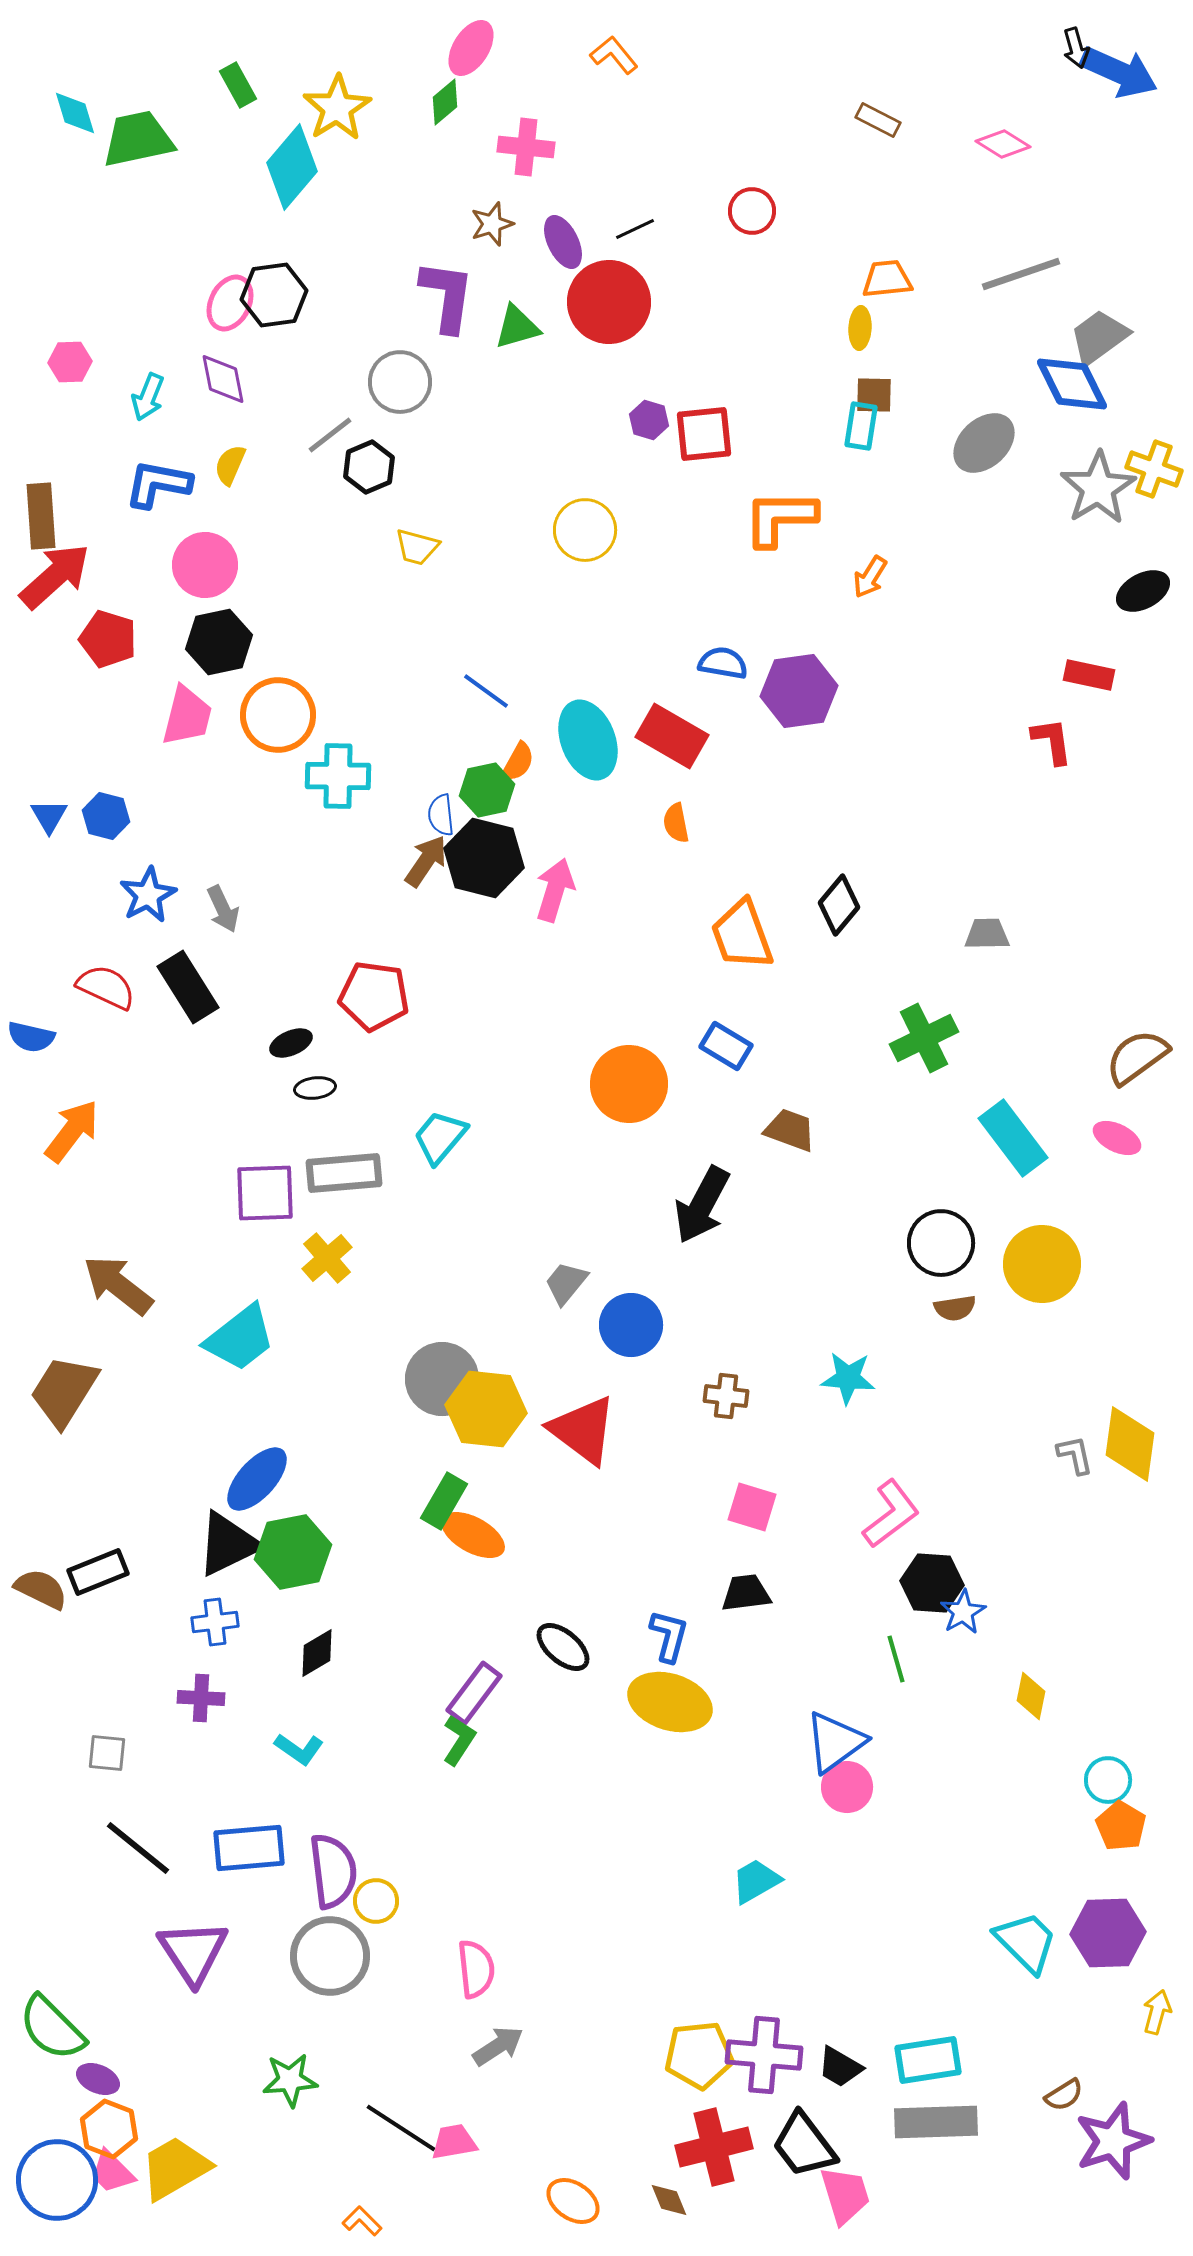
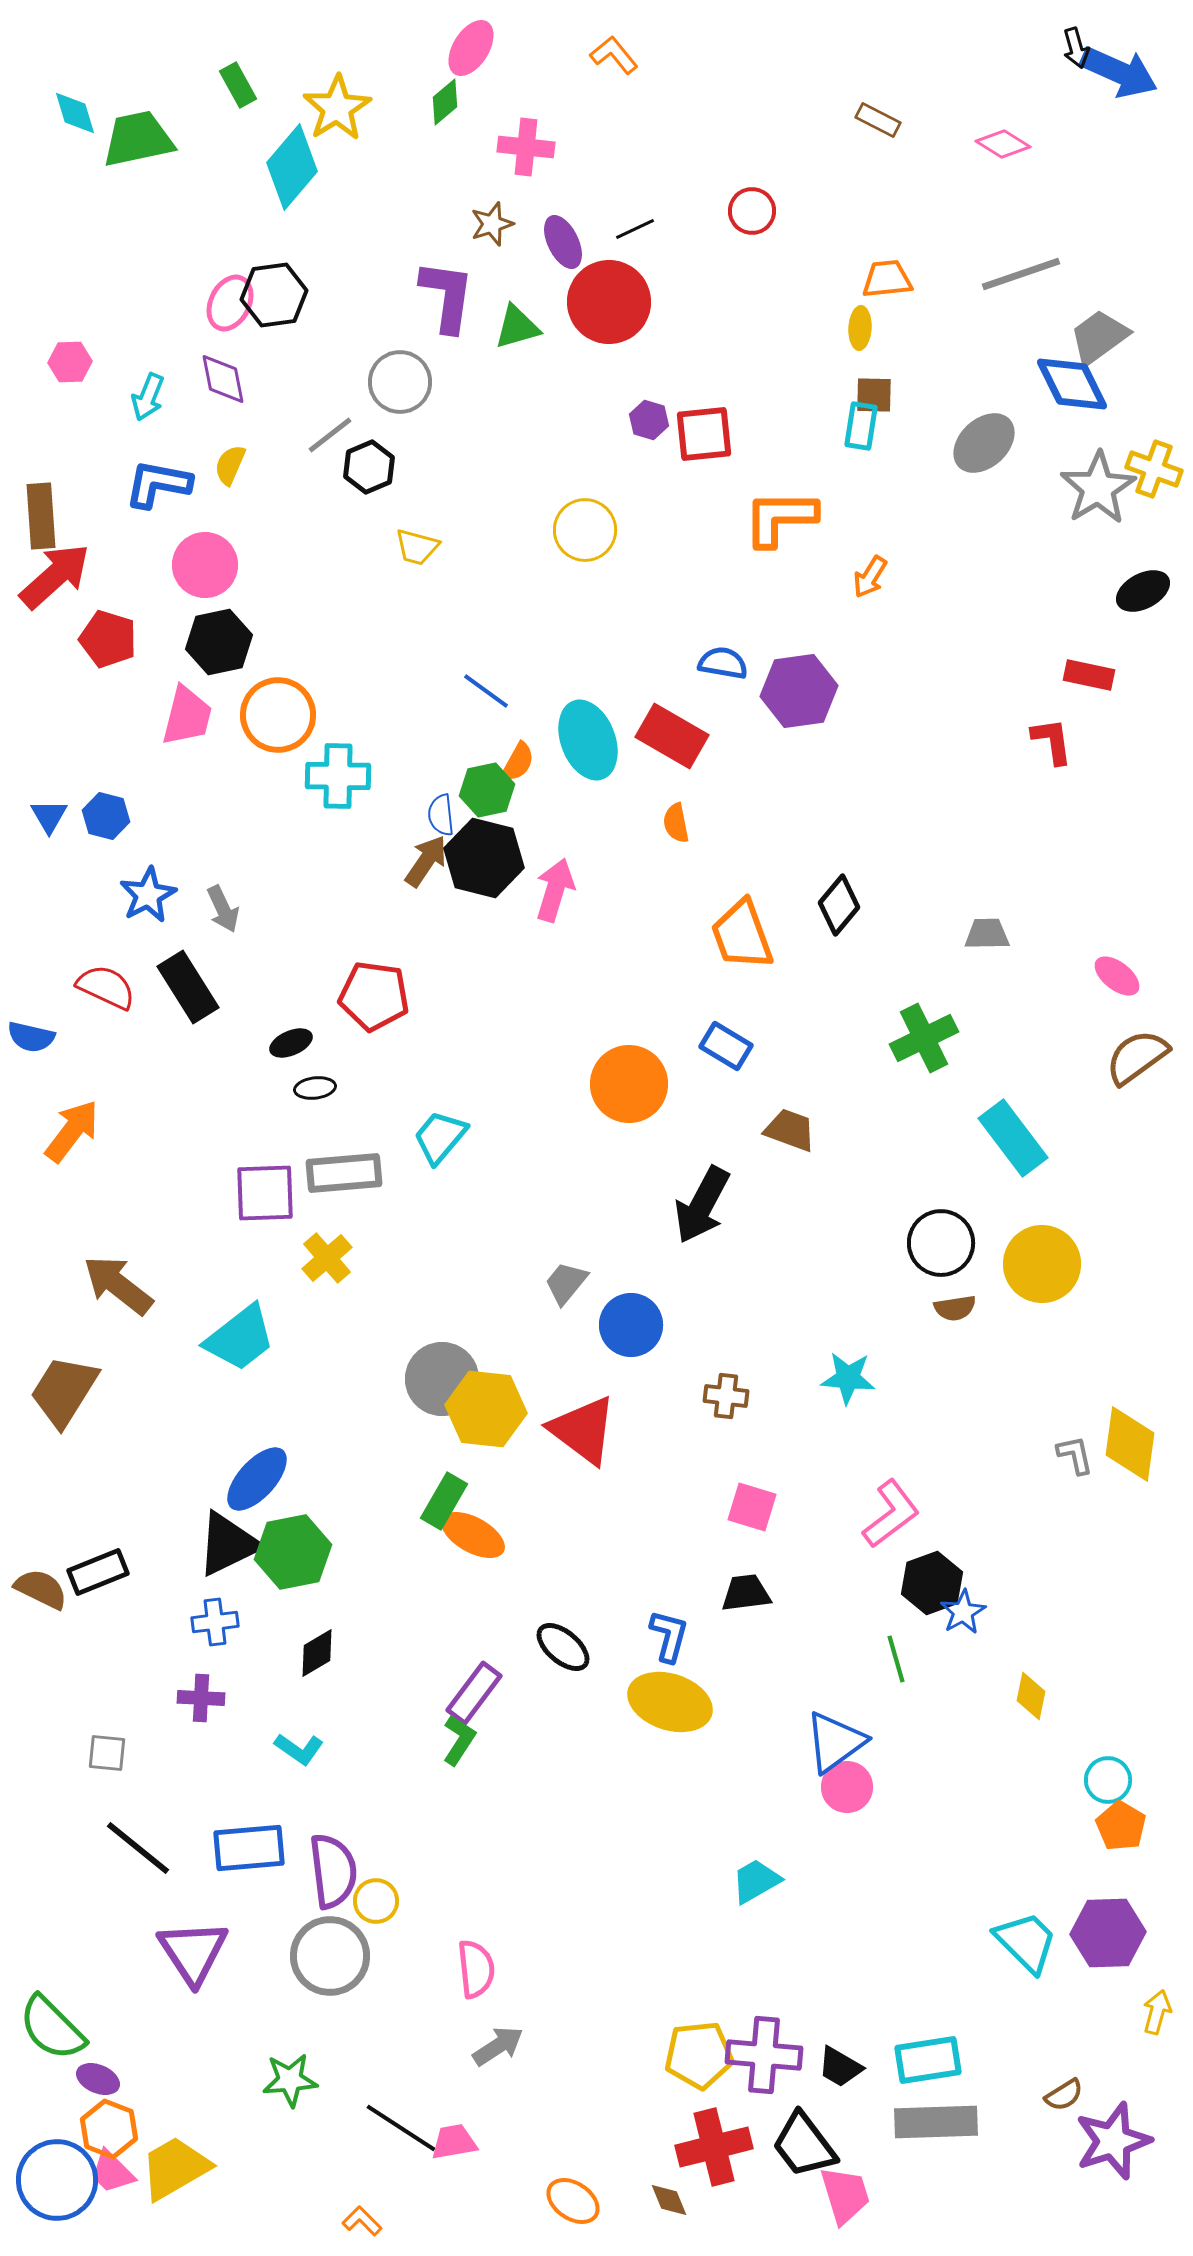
pink ellipse at (1117, 1138): moved 162 px up; rotated 12 degrees clockwise
black hexagon at (932, 1583): rotated 24 degrees counterclockwise
